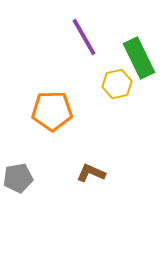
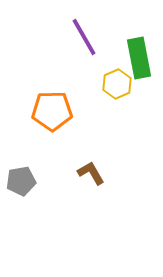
green rectangle: rotated 15 degrees clockwise
yellow hexagon: rotated 12 degrees counterclockwise
brown L-shape: rotated 36 degrees clockwise
gray pentagon: moved 3 px right, 3 px down
